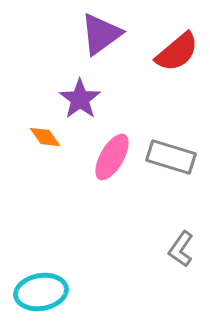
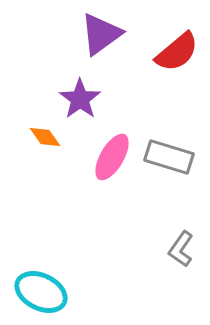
gray rectangle: moved 2 px left
cyan ellipse: rotated 36 degrees clockwise
